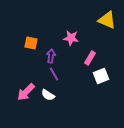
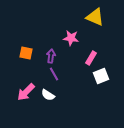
yellow triangle: moved 12 px left, 3 px up
orange square: moved 5 px left, 10 px down
pink rectangle: moved 1 px right
